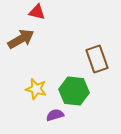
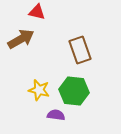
brown rectangle: moved 17 px left, 9 px up
yellow star: moved 3 px right, 1 px down
purple semicircle: moved 1 px right; rotated 24 degrees clockwise
